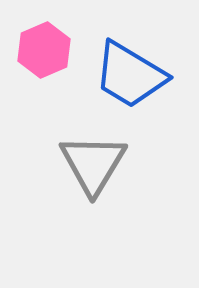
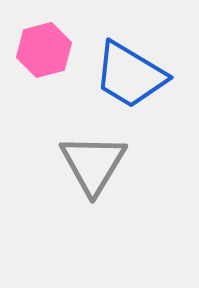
pink hexagon: rotated 8 degrees clockwise
